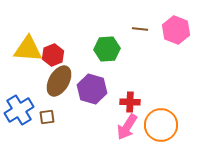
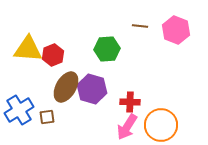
brown line: moved 3 px up
brown ellipse: moved 7 px right, 6 px down
